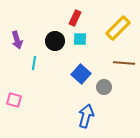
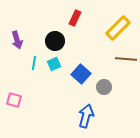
cyan square: moved 26 px left, 25 px down; rotated 24 degrees counterclockwise
brown line: moved 2 px right, 4 px up
